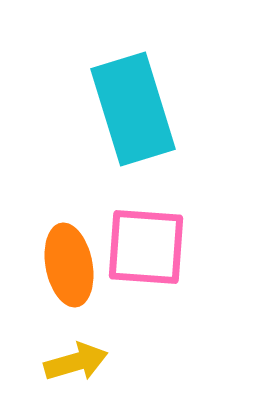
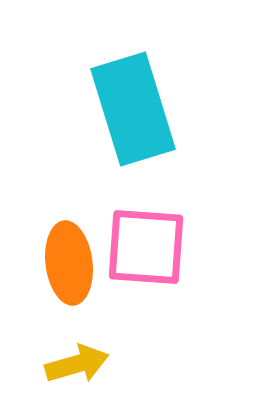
orange ellipse: moved 2 px up; rotated 4 degrees clockwise
yellow arrow: moved 1 px right, 2 px down
